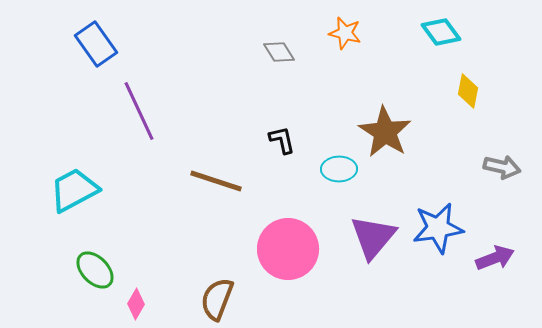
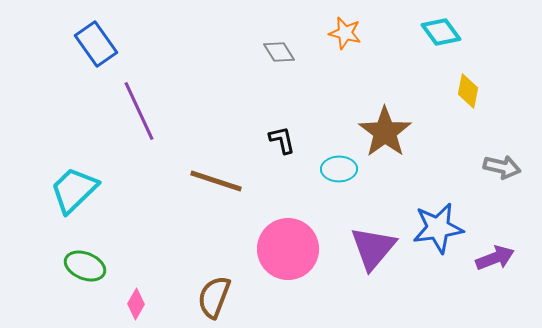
brown star: rotated 4 degrees clockwise
cyan trapezoid: rotated 16 degrees counterclockwise
purple triangle: moved 11 px down
green ellipse: moved 10 px left, 4 px up; rotated 24 degrees counterclockwise
brown semicircle: moved 3 px left, 2 px up
